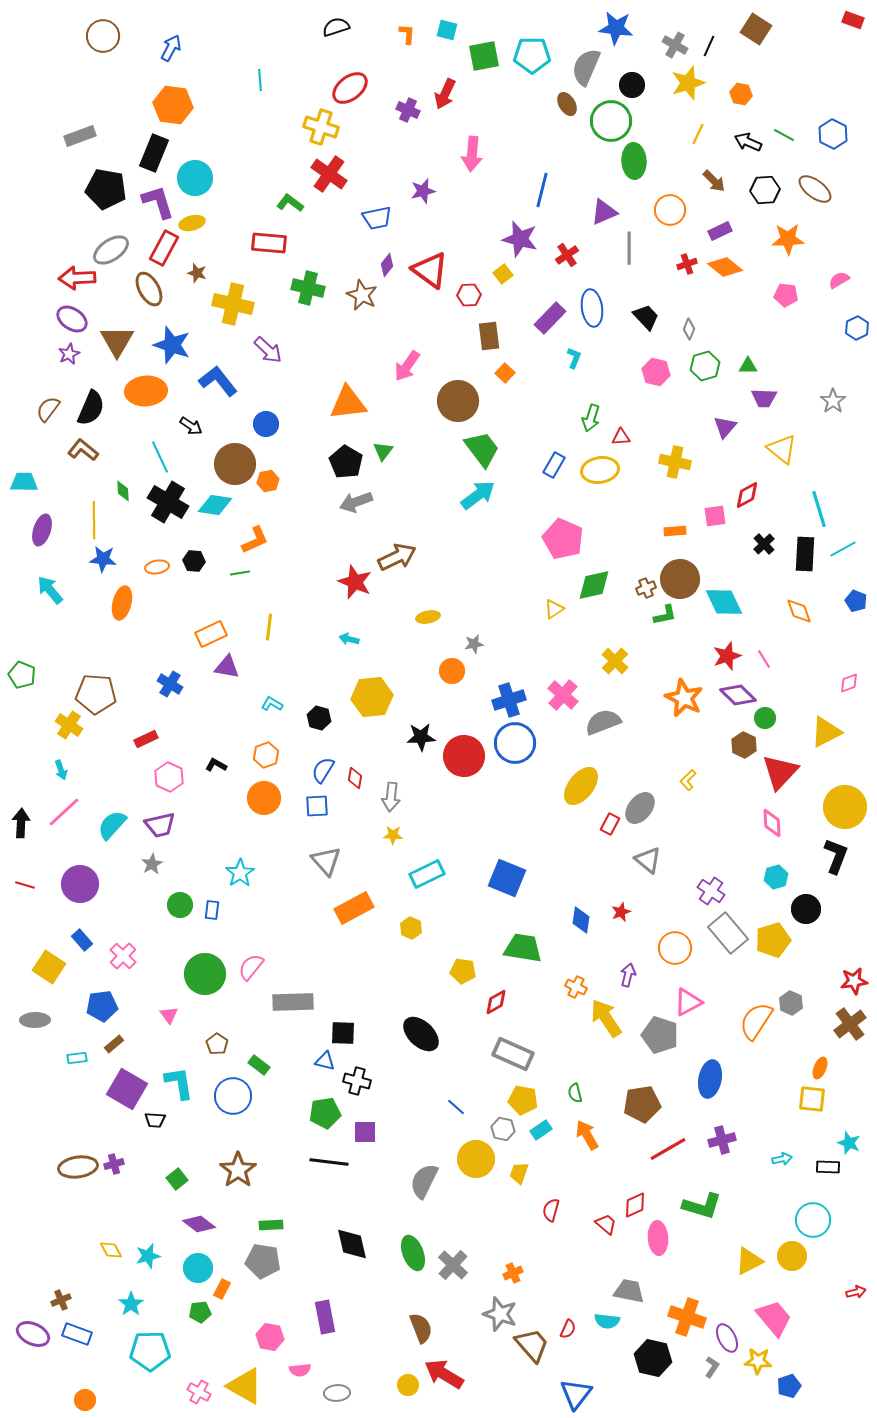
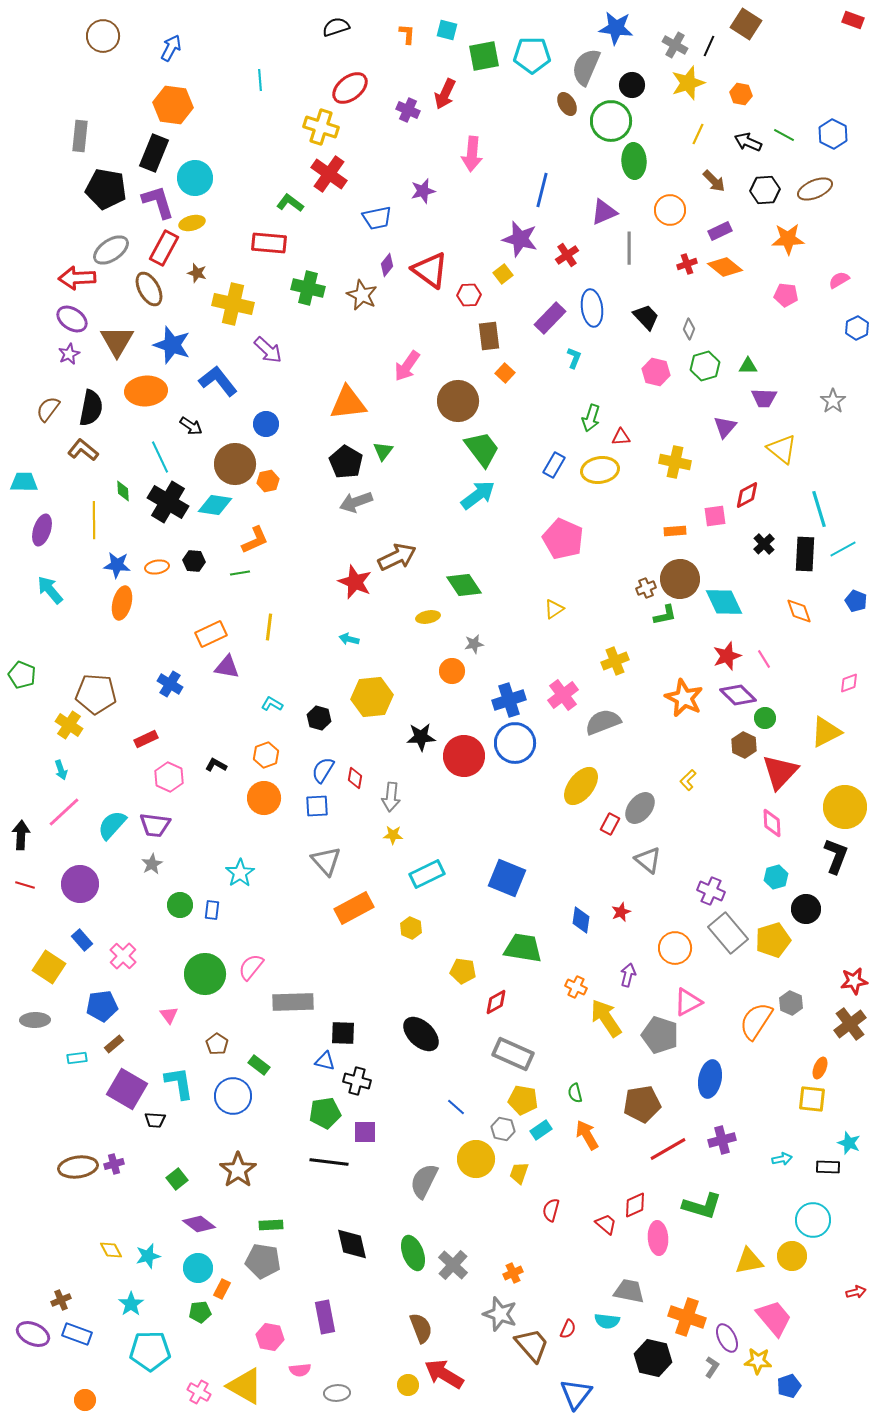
brown square at (756, 29): moved 10 px left, 5 px up
gray rectangle at (80, 136): rotated 64 degrees counterclockwise
brown ellipse at (815, 189): rotated 60 degrees counterclockwise
black semicircle at (91, 408): rotated 12 degrees counterclockwise
blue star at (103, 559): moved 14 px right, 6 px down
green diamond at (594, 585): moved 130 px left; rotated 69 degrees clockwise
yellow cross at (615, 661): rotated 24 degrees clockwise
pink cross at (563, 695): rotated 12 degrees clockwise
black arrow at (21, 823): moved 12 px down
purple trapezoid at (160, 825): moved 5 px left; rotated 20 degrees clockwise
purple cross at (711, 891): rotated 12 degrees counterclockwise
yellow triangle at (749, 1261): rotated 16 degrees clockwise
